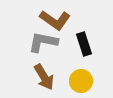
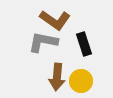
brown arrow: moved 13 px right; rotated 36 degrees clockwise
